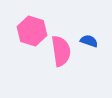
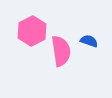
pink hexagon: rotated 16 degrees clockwise
